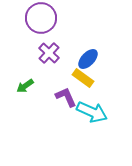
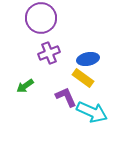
purple cross: rotated 25 degrees clockwise
blue ellipse: rotated 35 degrees clockwise
